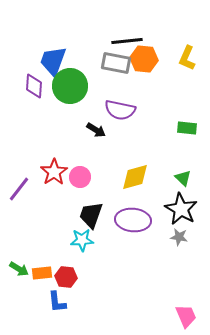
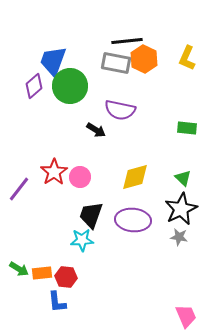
orange hexagon: rotated 20 degrees clockwise
purple diamond: rotated 45 degrees clockwise
black star: rotated 16 degrees clockwise
